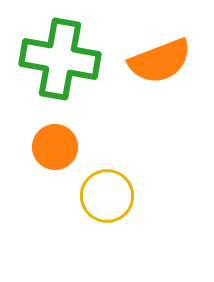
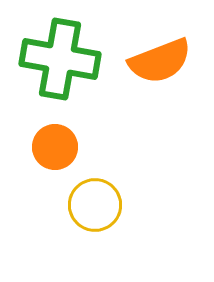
yellow circle: moved 12 px left, 9 px down
